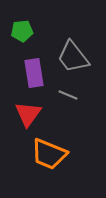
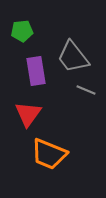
purple rectangle: moved 2 px right, 2 px up
gray line: moved 18 px right, 5 px up
